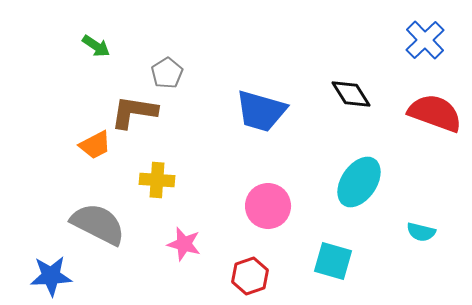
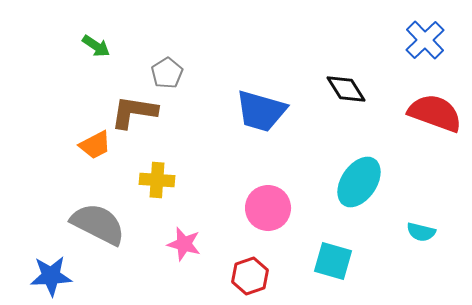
black diamond: moved 5 px left, 5 px up
pink circle: moved 2 px down
